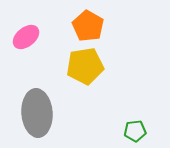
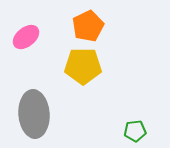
orange pentagon: rotated 16 degrees clockwise
yellow pentagon: moved 2 px left; rotated 9 degrees clockwise
gray ellipse: moved 3 px left, 1 px down
